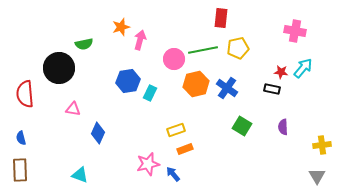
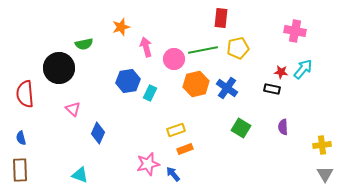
pink arrow: moved 6 px right, 7 px down; rotated 30 degrees counterclockwise
cyan arrow: moved 1 px down
pink triangle: rotated 35 degrees clockwise
green square: moved 1 px left, 2 px down
gray triangle: moved 8 px right, 2 px up
